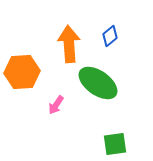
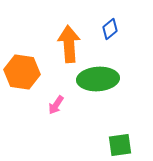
blue diamond: moved 7 px up
orange hexagon: rotated 12 degrees clockwise
green ellipse: moved 4 px up; rotated 39 degrees counterclockwise
green square: moved 5 px right, 1 px down
